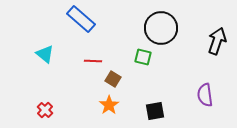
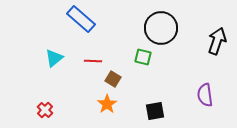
cyan triangle: moved 9 px right, 4 px down; rotated 42 degrees clockwise
orange star: moved 2 px left, 1 px up
